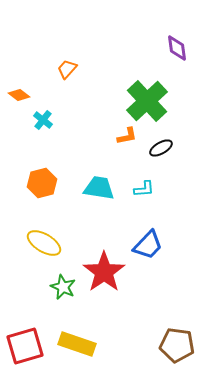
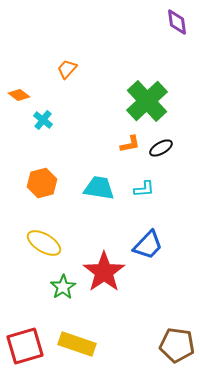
purple diamond: moved 26 px up
orange L-shape: moved 3 px right, 8 px down
green star: rotated 15 degrees clockwise
